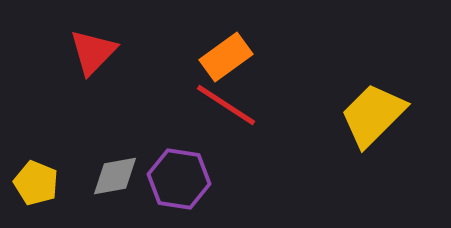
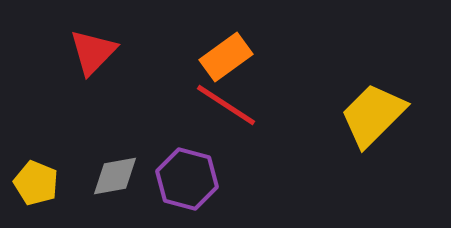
purple hexagon: moved 8 px right; rotated 6 degrees clockwise
